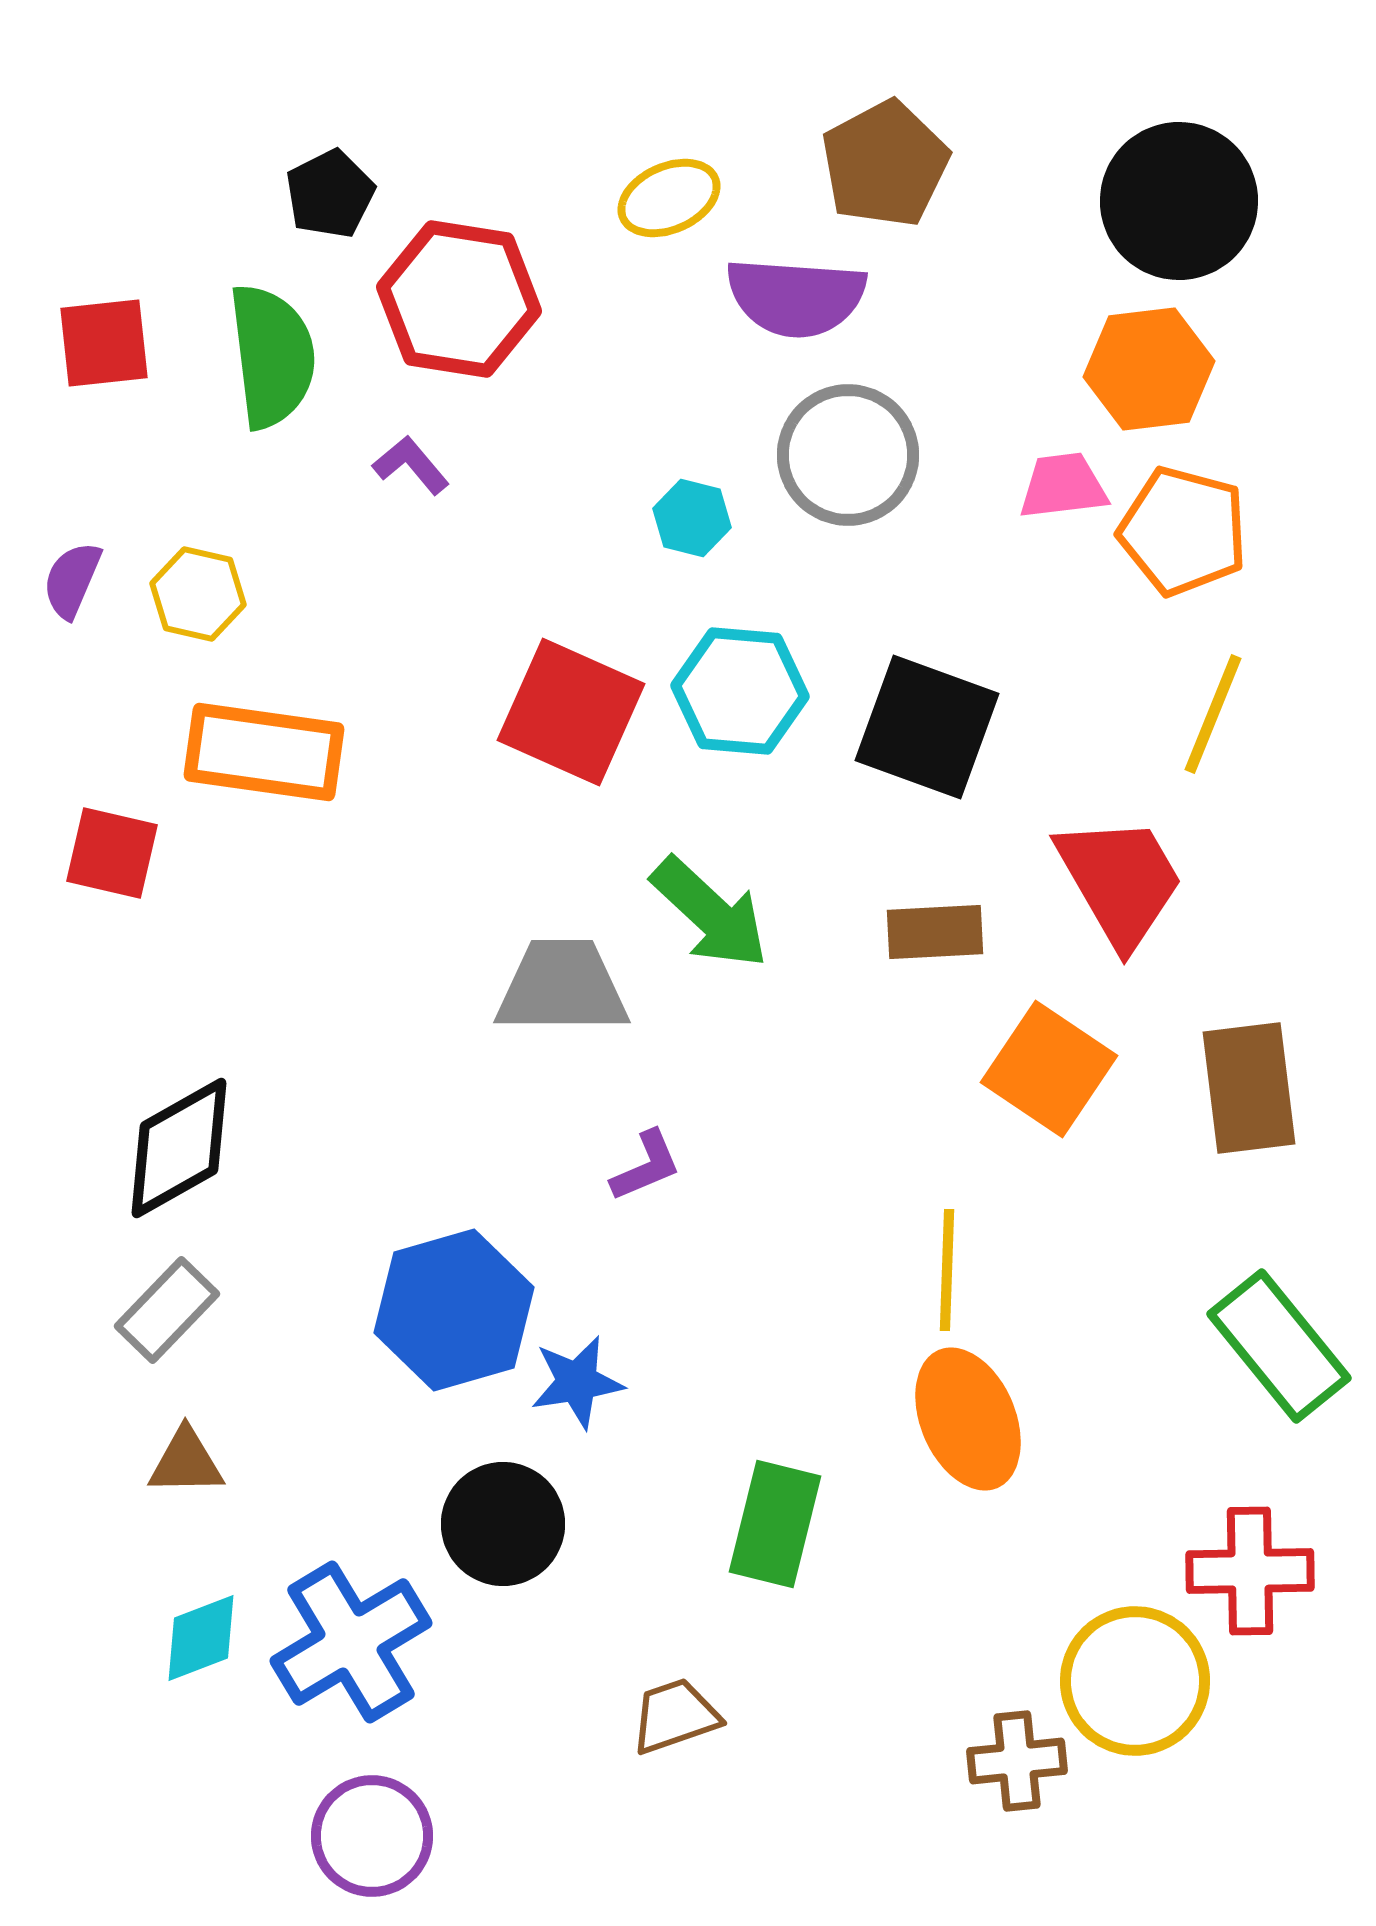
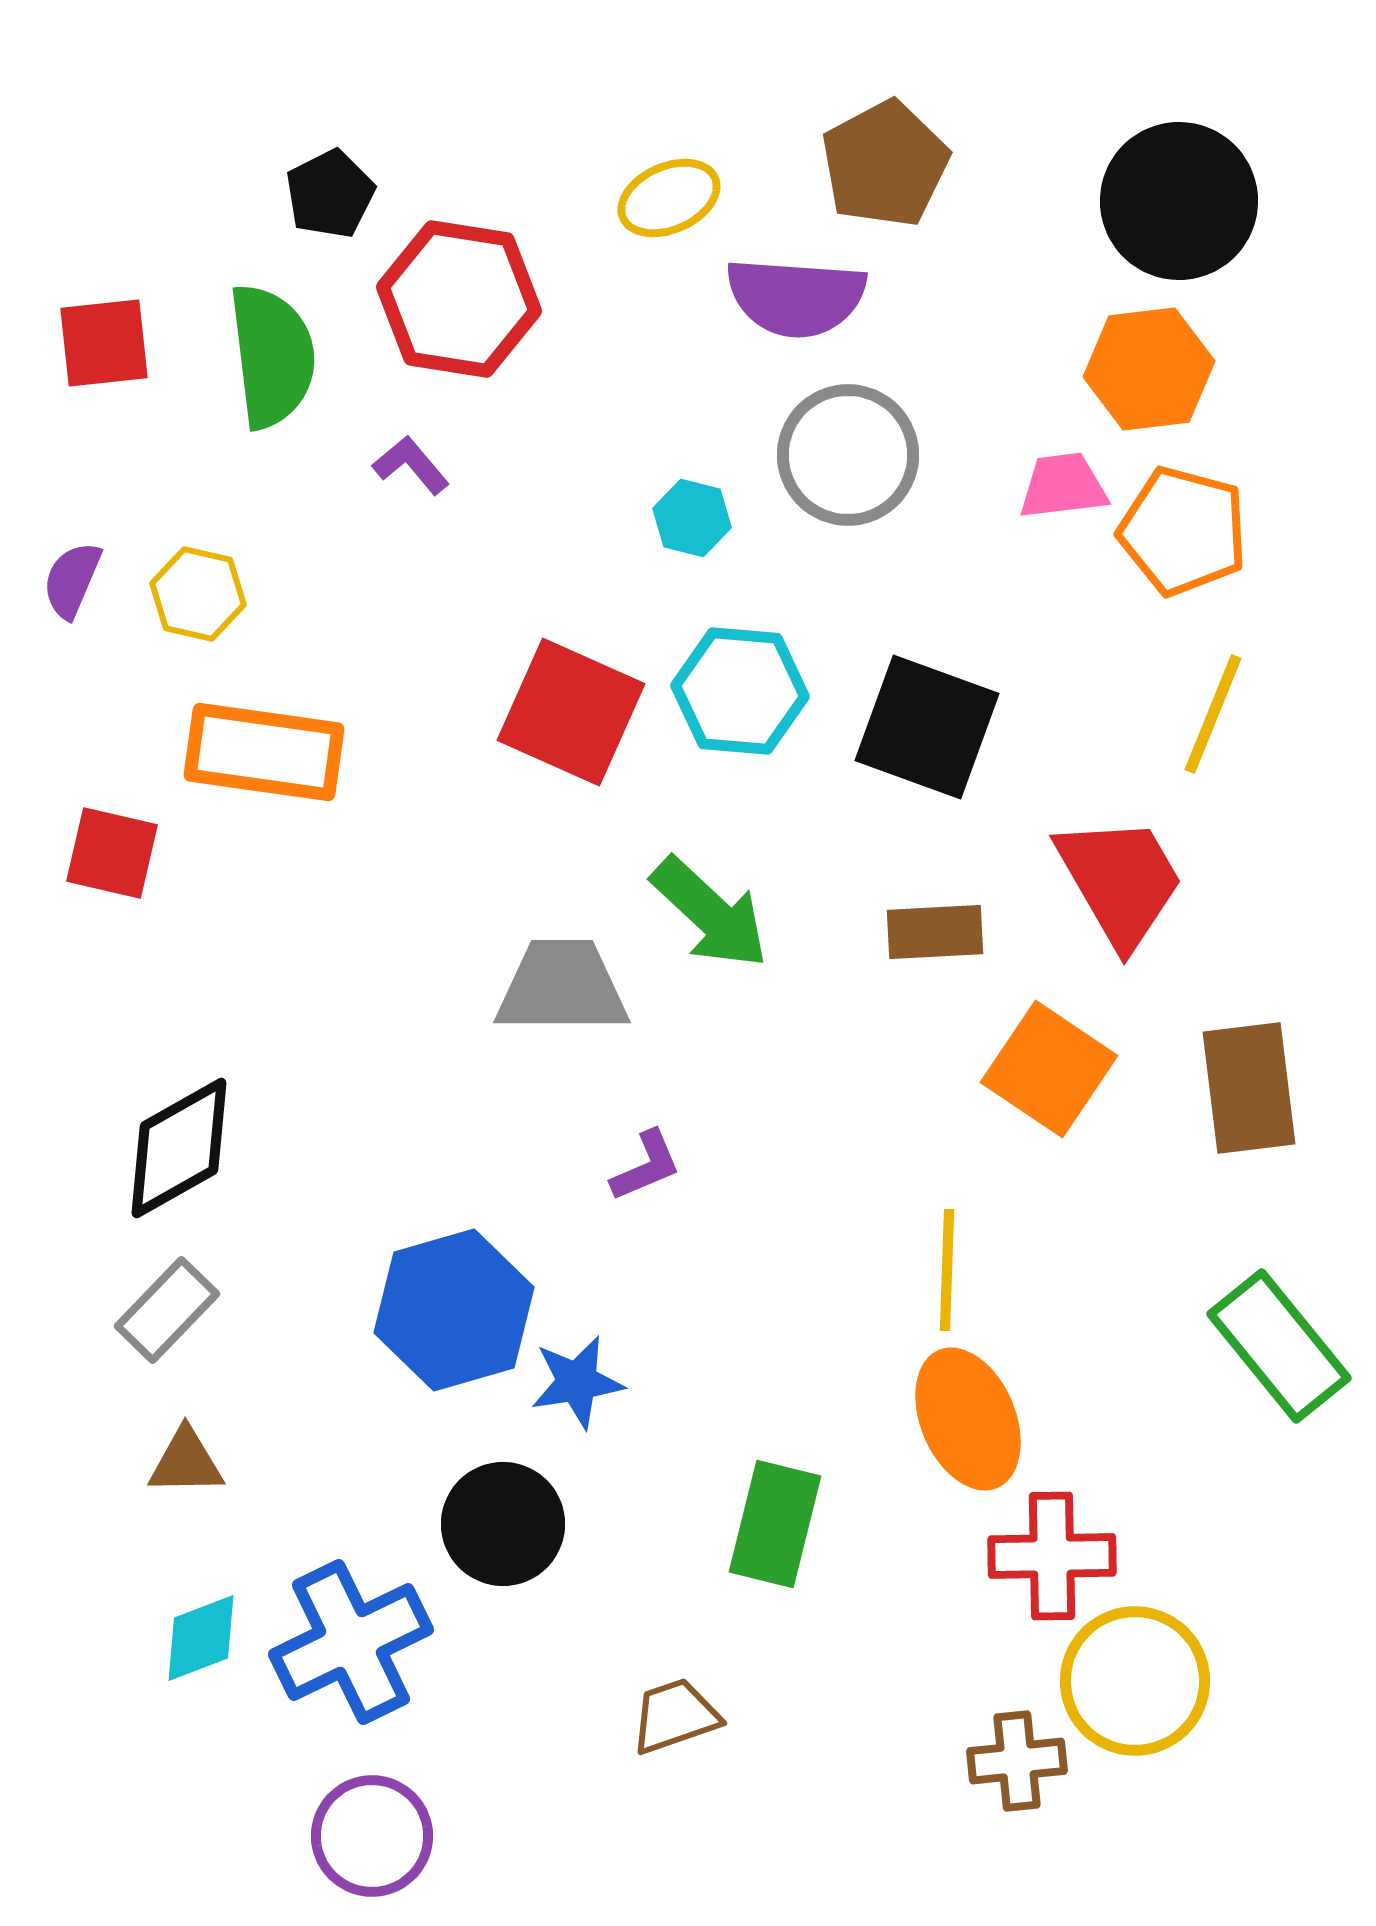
red cross at (1250, 1571): moved 198 px left, 15 px up
blue cross at (351, 1642): rotated 5 degrees clockwise
